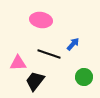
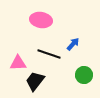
green circle: moved 2 px up
